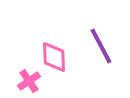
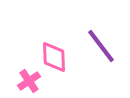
purple line: rotated 9 degrees counterclockwise
